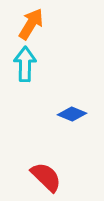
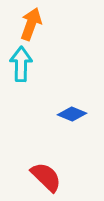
orange arrow: rotated 12 degrees counterclockwise
cyan arrow: moved 4 px left
